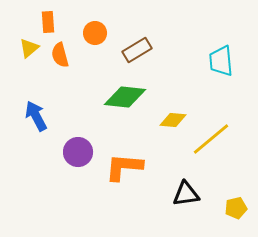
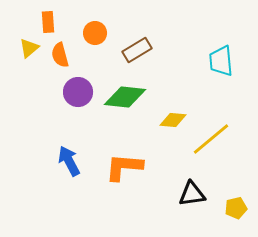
blue arrow: moved 33 px right, 45 px down
purple circle: moved 60 px up
black triangle: moved 6 px right
